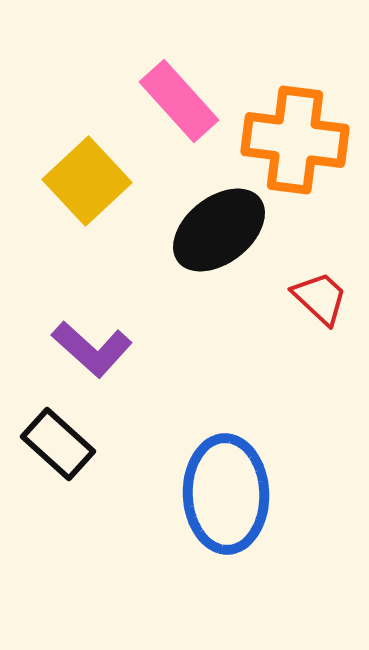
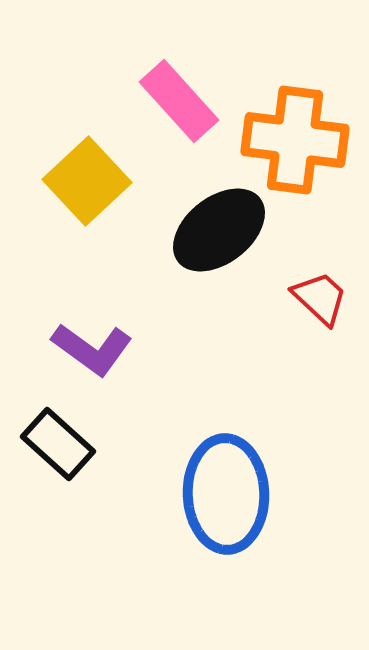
purple L-shape: rotated 6 degrees counterclockwise
